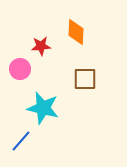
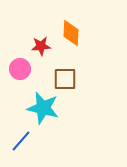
orange diamond: moved 5 px left, 1 px down
brown square: moved 20 px left
